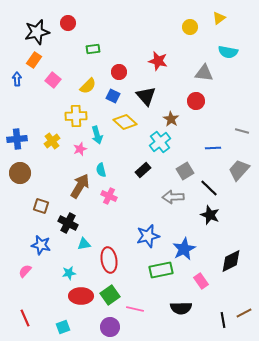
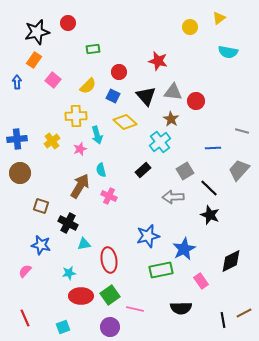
gray triangle at (204, 73): moved 31 px left, 19 px down
blue arrow at (17, 79): moved 3 px down
